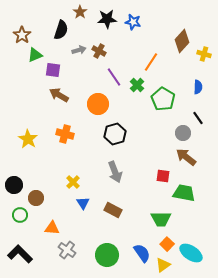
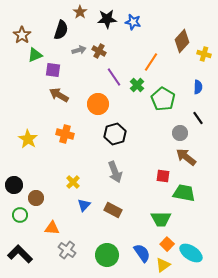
gray circle at (183, 133): moved 3 px left
blue triangle at (83, 203): moved 1 px right, 2 px down; rotated 16 degrees clockwise
